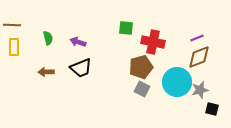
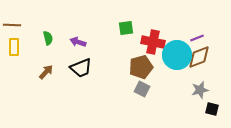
green square: rotated 14 degrees counterclockwise
brown arrow: rotated 133 degrees clockwise
cyan circle: moved 27 px up
